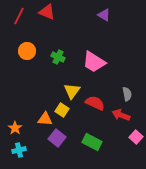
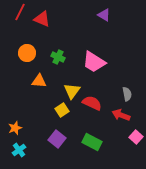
red triangle: moved 5 px left, 7 px down
red line: moved 1 px right, 4 px up
orange circle: moved 2 px down
red semicircle: moved 3 px left
yellow square: rotated 24 degrees clockwise
orange triangle: moved 6 px left, 38 px up
orange star: rotated 16 degrees clockwise
purple square: moved 1 px down
cyan cross: rotated 24 degrees counterclockwise
